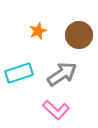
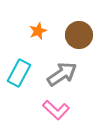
cyan rectangle: rotated 44 degrees counterclockwise
